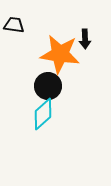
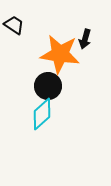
black trapezoid: rotated 25 degrees clockwise
black arrow: rotated 18 degrees clockwise
cyan diamond: moved 1 px left
